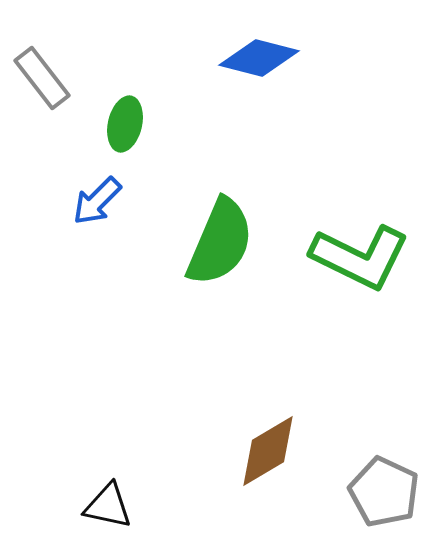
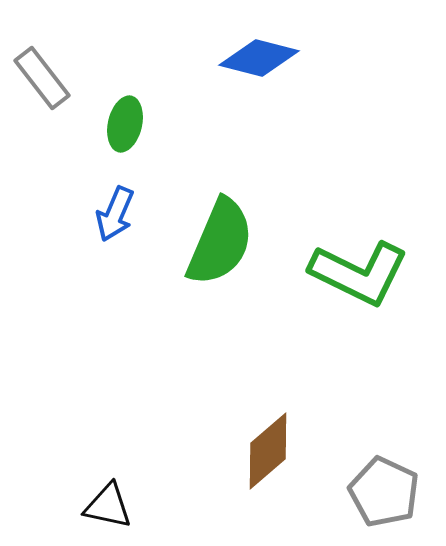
blue arrow: moved 18 px right, 13 px down; rotated 22 degrees counterclockwise
green L-shape: moved 1 px left, 16 px down
brown diamond: rotated 10 degrees counterclockwise
